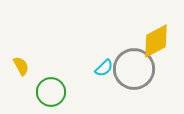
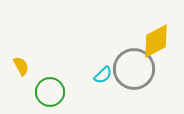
cyan semicircle: moved 1 px left, 7 px down
green circle: moved 1 px left
